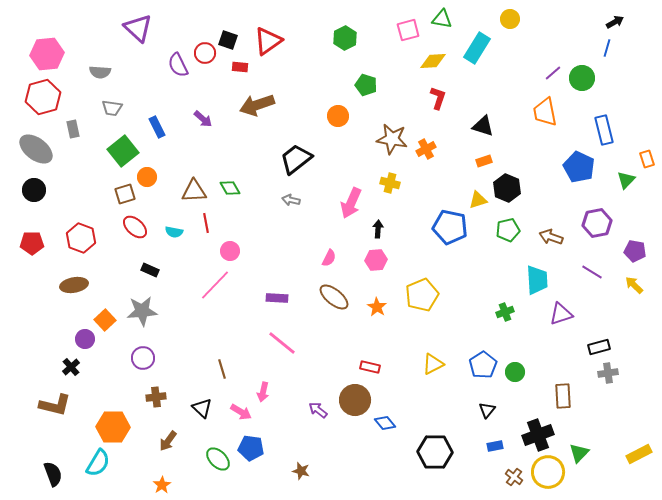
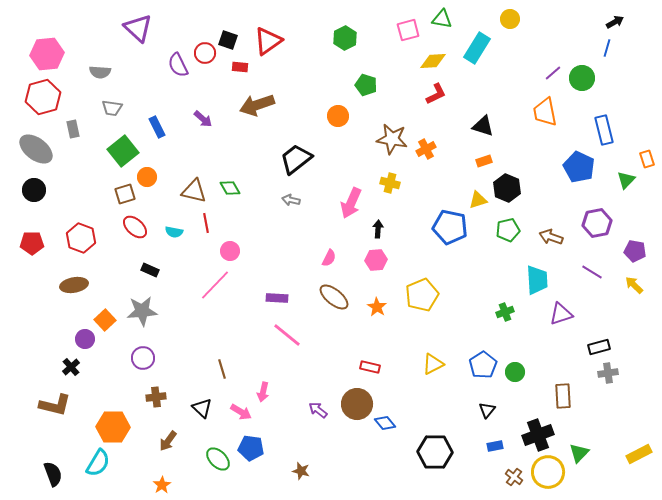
red L-shape at (438, 98): moved 2 px left, 4 px up; rotated 45 degrees clockwise
brown triangle at (194, 191): rotated 16 degrees clockwise
pink line at (282, 343): moved 5 px right, 8 px up
brown circle at (355, 400): moved 2 px right, 4 px down
